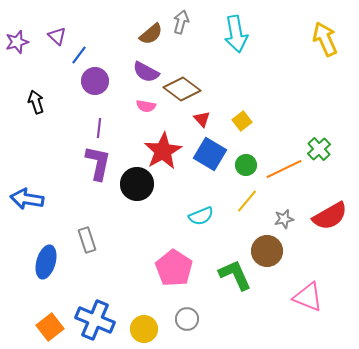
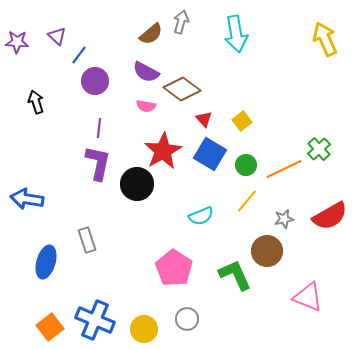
purple star: rotated 20 degrees clockwise
red triangle: moved 2 px right
